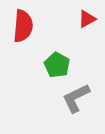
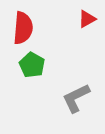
red semicircle: moved 2 px down
green pentagon: moved 25 px left
